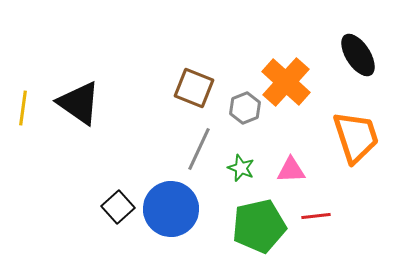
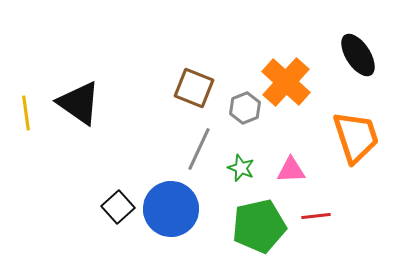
yellow line: moved 3 px right, 5 px down; rotated 16 degrees counterclockwise
